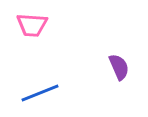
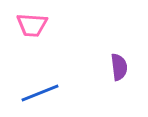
purple semicircle: rotated 16 degrees clockwise
